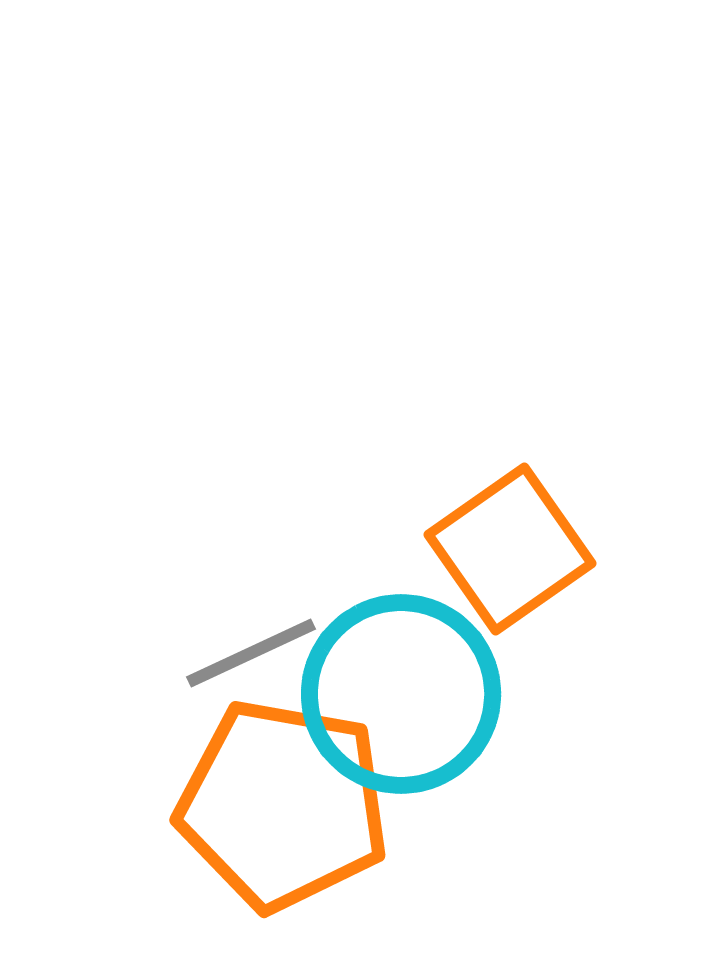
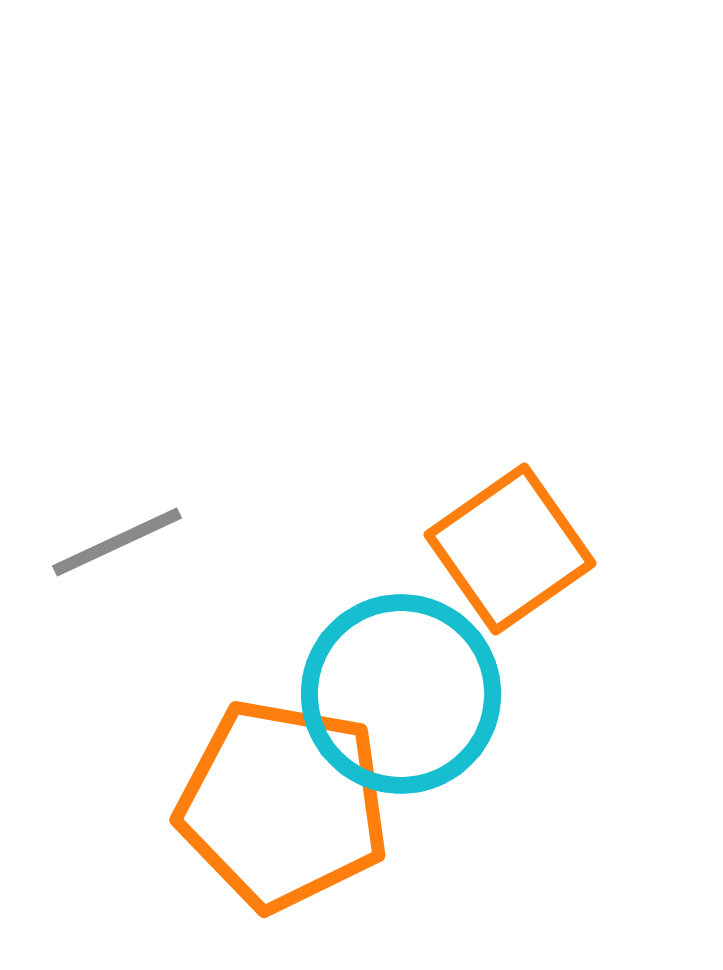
gray line: moved 134 px left, 111 px up
